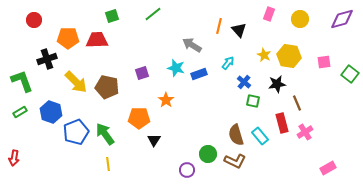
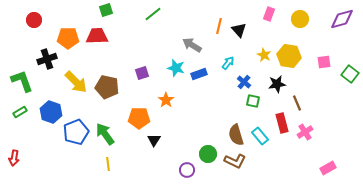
green square at (112, 16): moved 6 px left, 6 px up
red trapezoid at (97, 40): moved 4 px up
